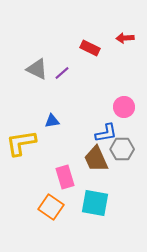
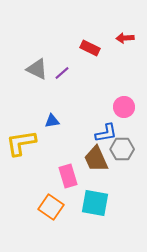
pink rectangle: moved 3 px right, 1 px up
